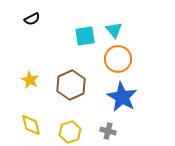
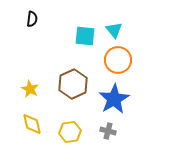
black semicircle: rotated 56 degrees counterclockwise
cyan square: rotated 15 degrees clockwise
orange circle: moved 1 px down
yellow star: moved 9 px down
brown hexagon: moved 2 px right, 1 px up
blue star: moved 8 px left, 2 px down; rotated 12 degrees clockwise
yellow diamond: moved 1 px right, 1 px up
yellow hexagon: rotated 10 degrees clockwise
